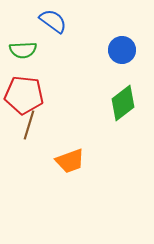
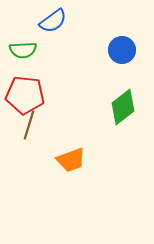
blue semicircle: rotated 108 degrees clockwise
red pentagon: moved 1 px right
green diamond: moved 4 px down
orange trapezoid: moved 1 px right, 1 px up
